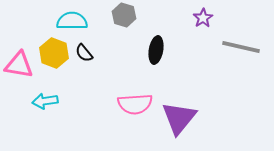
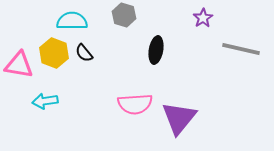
gray line: moved 2 px down
